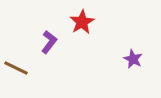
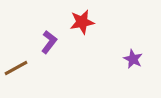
red star: rotated 20 degrees clockwise
brown line: rotated 55 degrees counterclockwise
